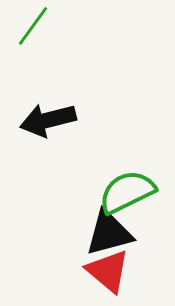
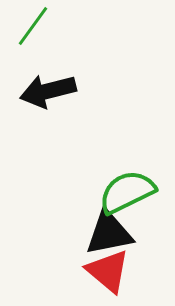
black arrow: moved 29 px up
black triangle: rotated 4 degrees clockwise
